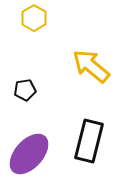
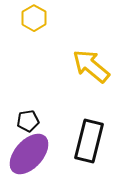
black pentagon: moved 3 px right, 31 px down
